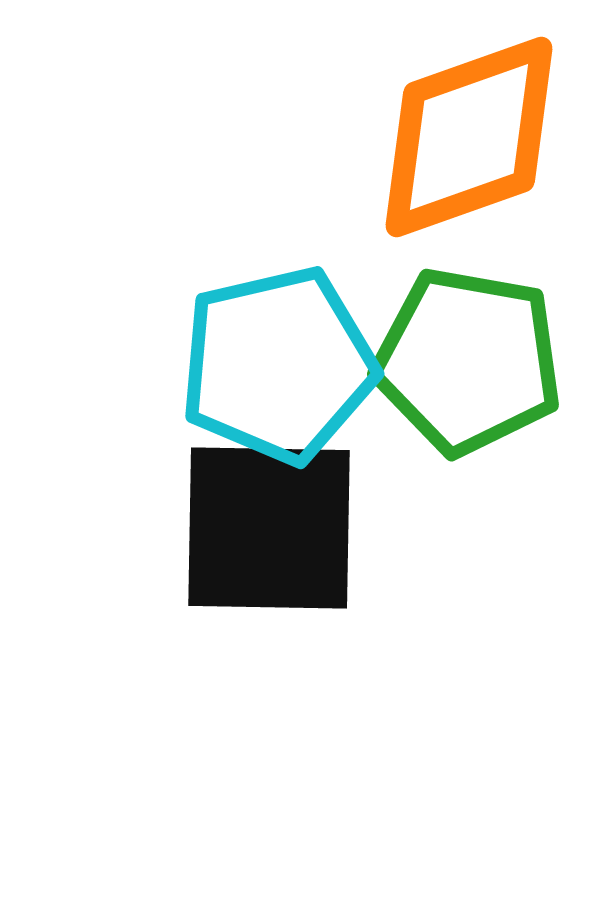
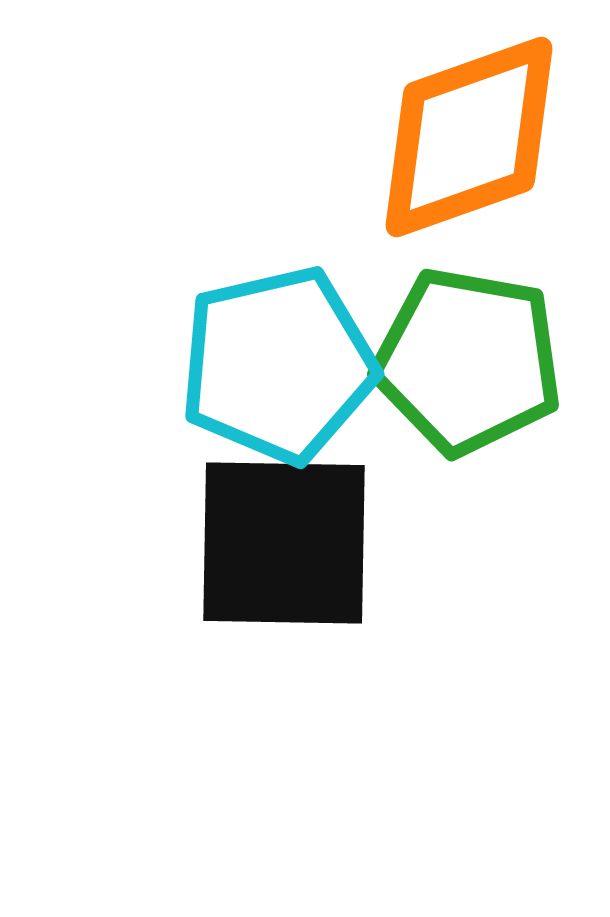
black square: moved 15 px right, 15 px down
